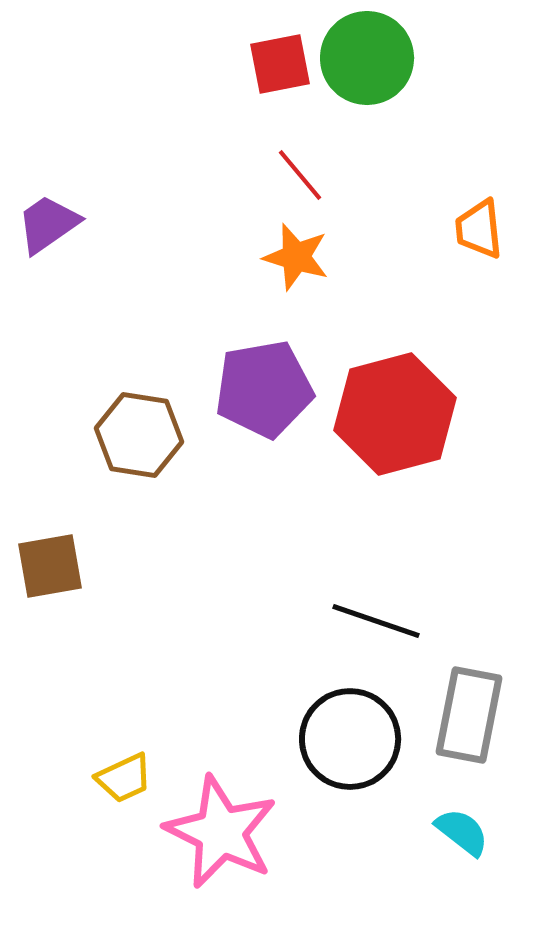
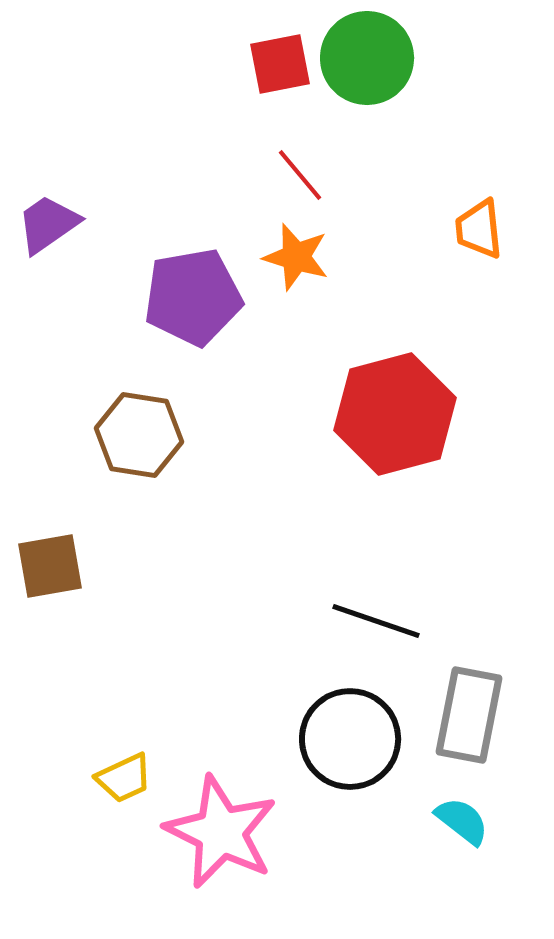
purple pentagon: moved 71 px left, 92 px up
cyan semicircle: moved 11 px up
